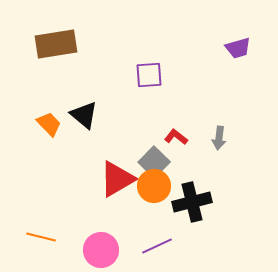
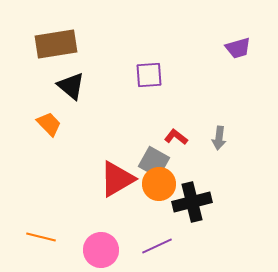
black triangle: moved 13 px left, 29 px up
gray square: rotated 16 degrees counterclockwise
orange circle: moved 5 px right, 2 px up
